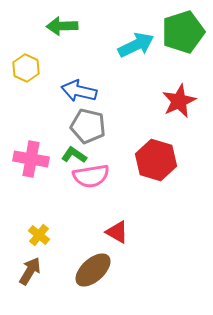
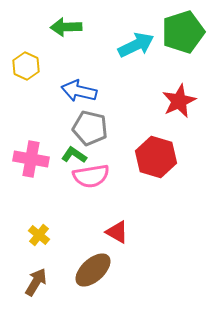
green arrow: moved 4 px right, 1 px down
yellow hexagon: moved 2 px up
gray pentagon: moved 2 px right, 2 px down
red hexagon: moved 3 px up
brown arrow: moved 6 px right, 11 px down
